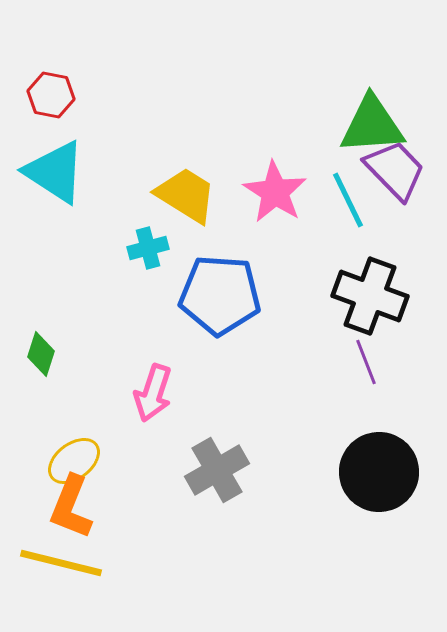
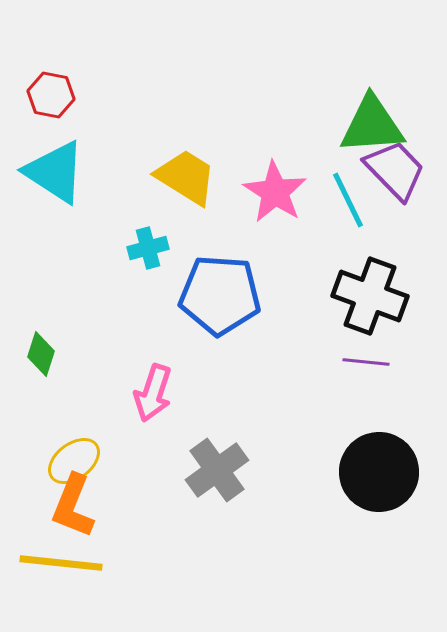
yellow trapezoid: moved 18 px up
purple line: rotated 63 degrees counterclockwise
gray cross: rotated 6 degrees counterclockwise
orange L-shape: moved 2 px right, 1 px up
yellow line: rotated 8 degrees counterclockwise
